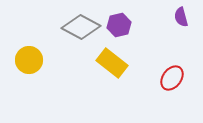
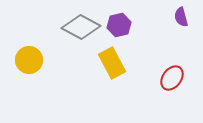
yellow rectangle: rotated 24 degrees clockwise
